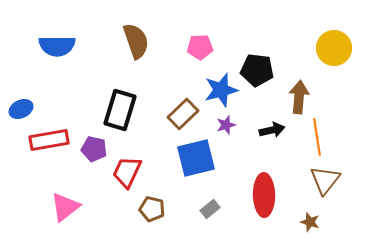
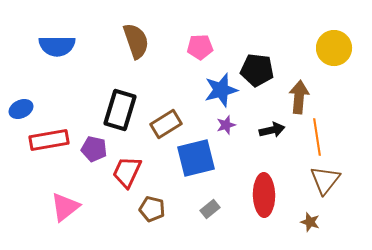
brown rectangle: moved 17 px left, 10 px down; rotated 12 degrees clockwise
